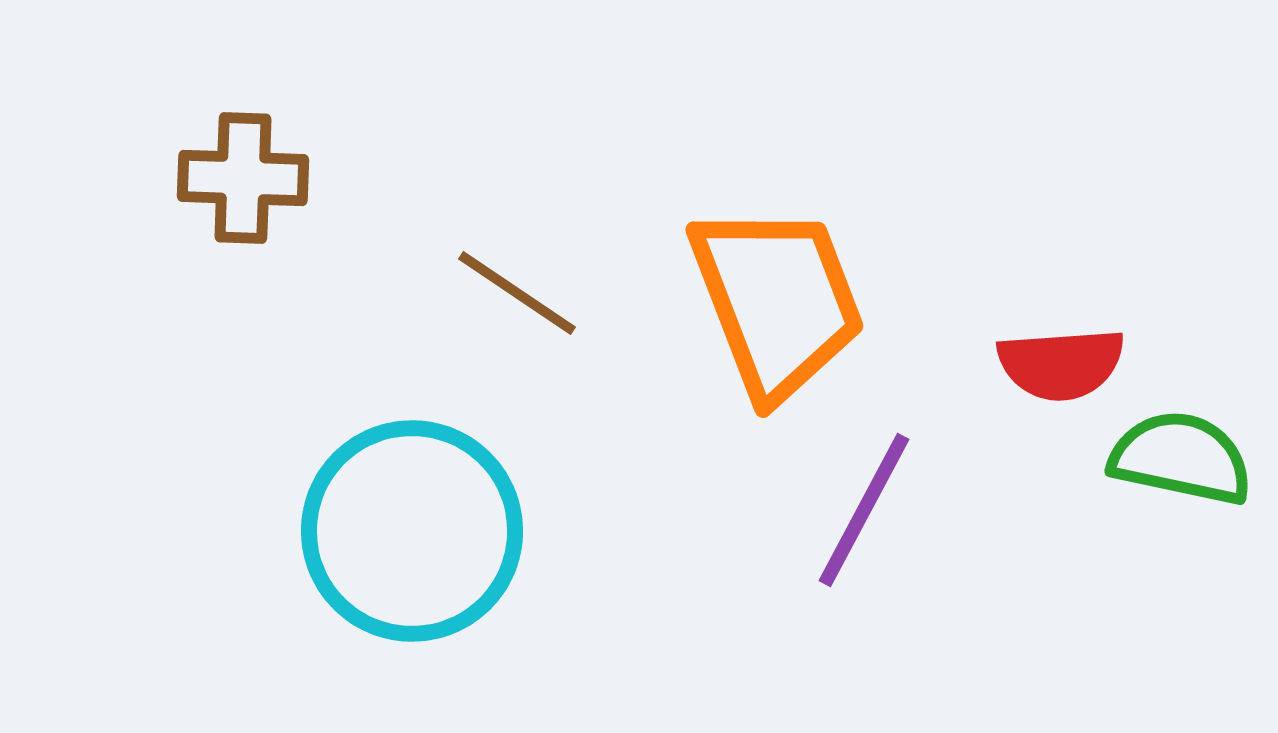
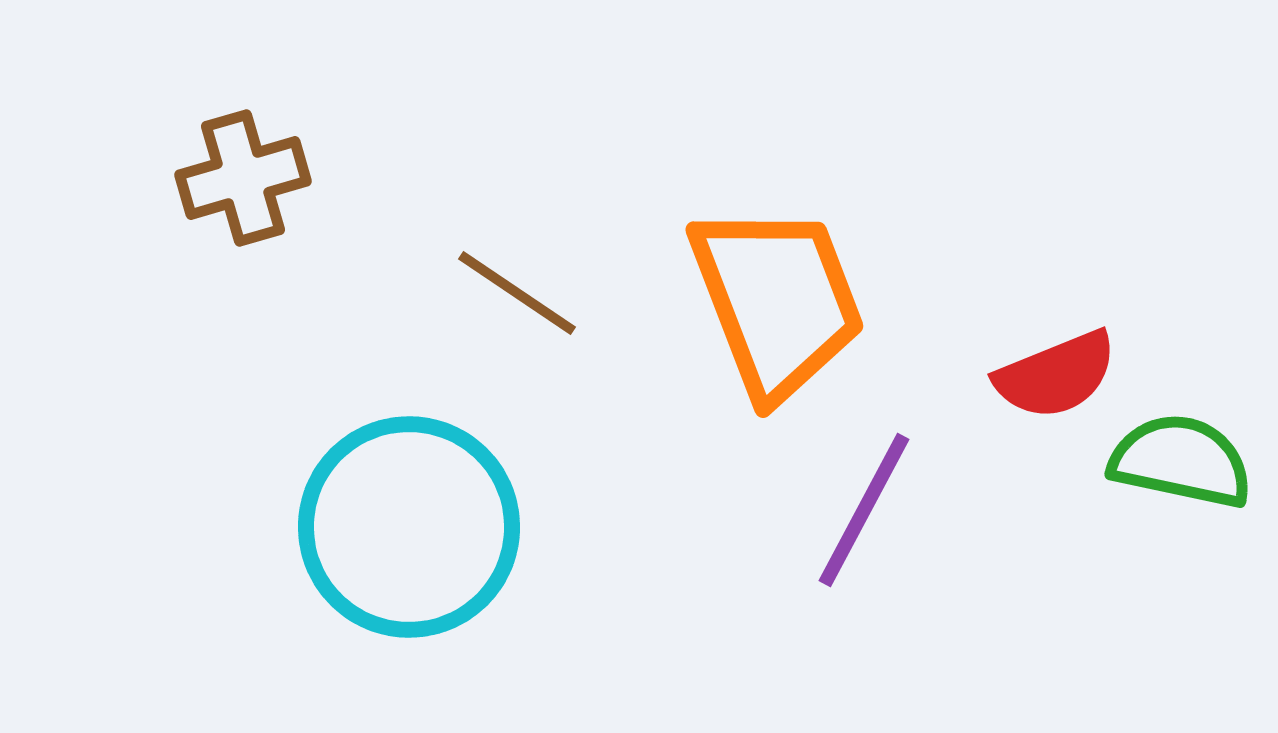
brown cross: rotated 18 degrees counterclockwise
red semicircle: moved 5 px left, 11 px down; rotated 18 degrees counterclockwise
green semicircle: moved 3 px down
cyan circle: moved 3 px left, 4 px up
